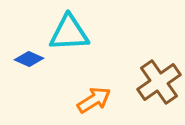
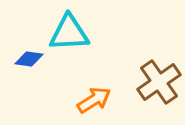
blue diamond: rotated 16 degrees counterclockwise
